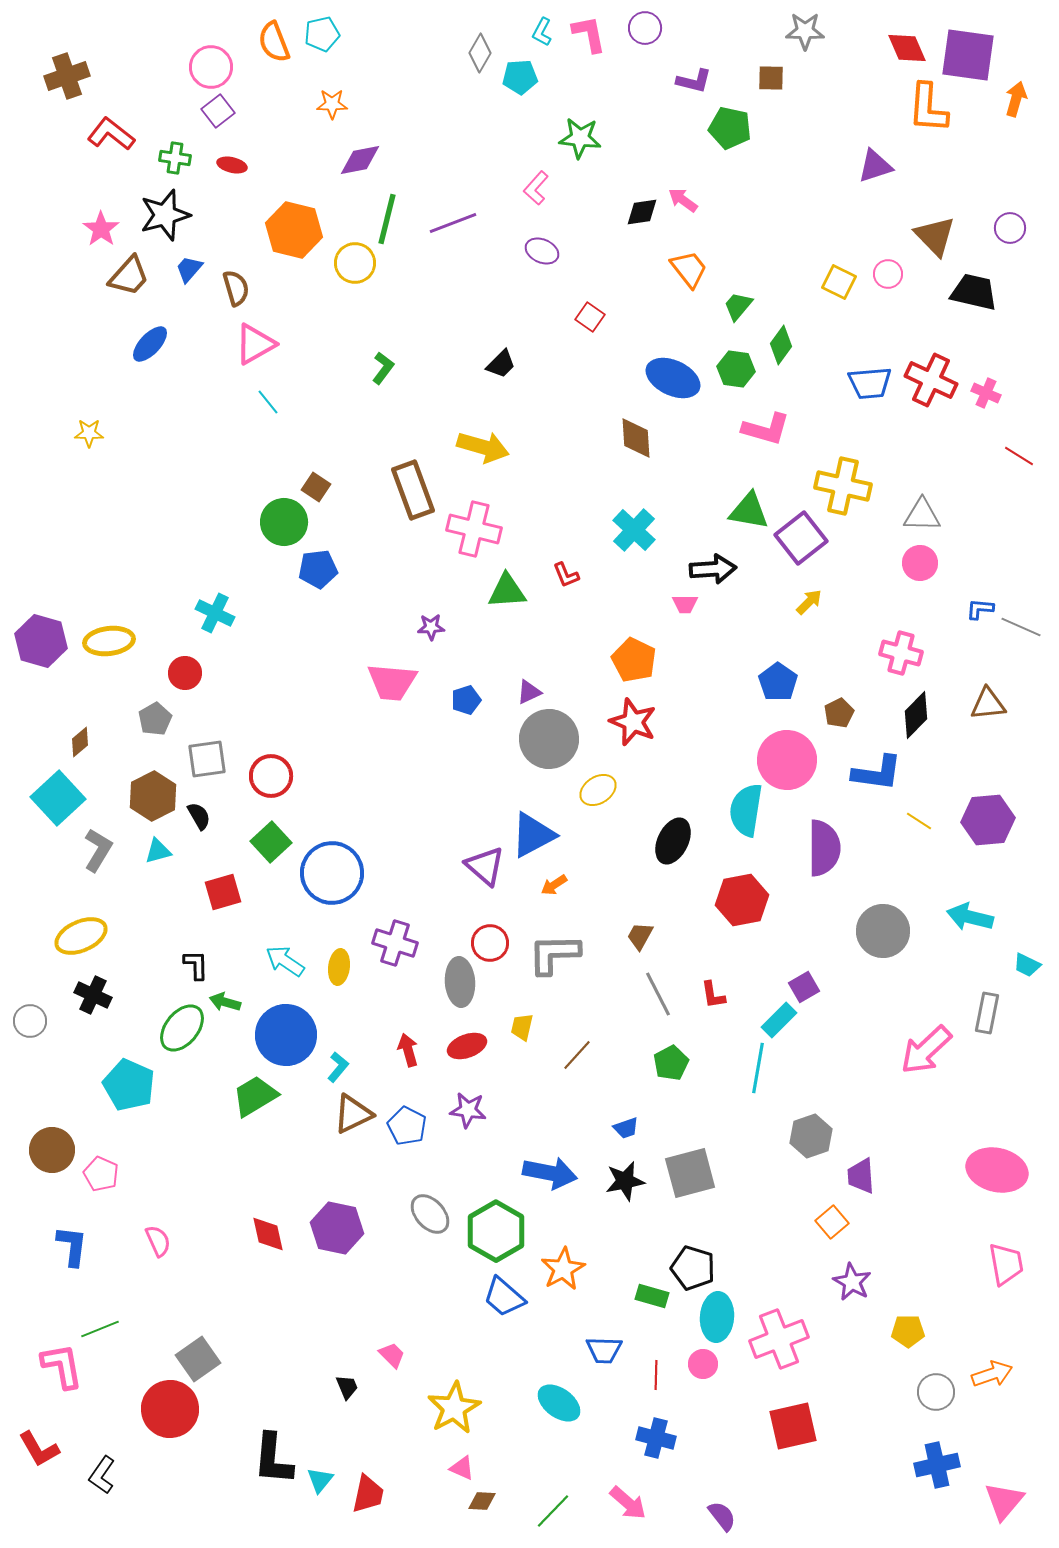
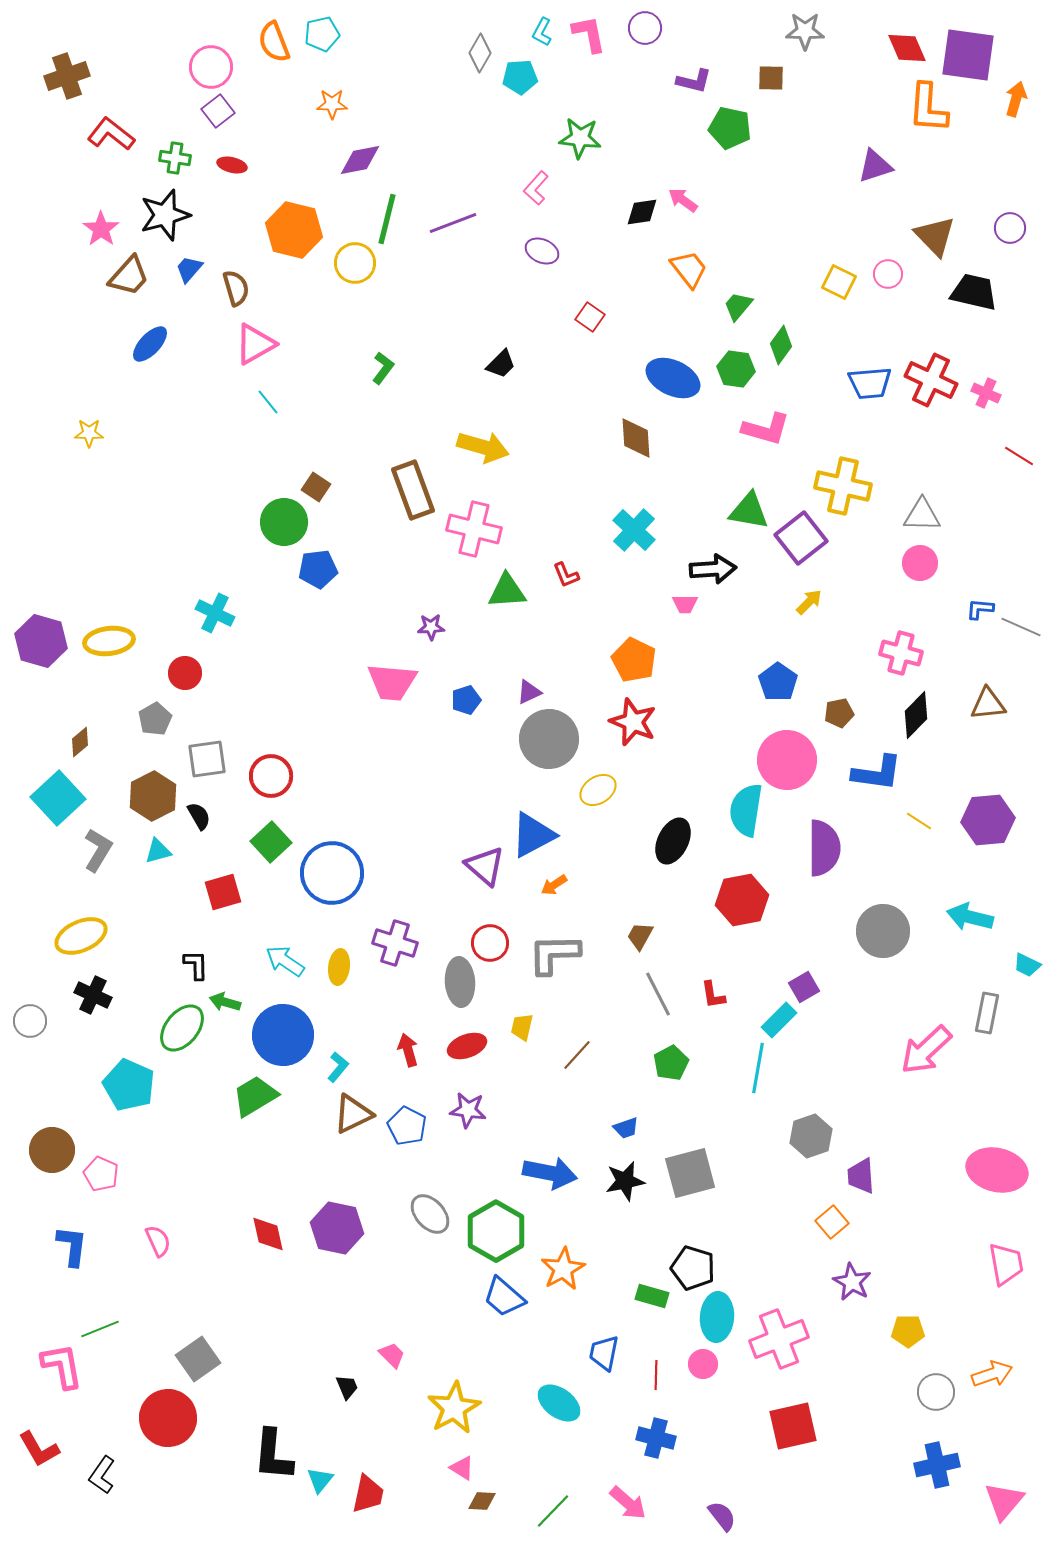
brown pentagon at (839, 713): rotated 16 degrees clockwise
blue circle at (286, 1035): moved 3 px left
blue trapezoid at (604, 1350): moved 3 px down; rotated 99 degrees clockwise
red circle at (170, 1409): moved 2 px left, 9 px down
black L-shape at (273, 1459): moved 4 px up
pink triangle at (462, 1468): rotated 8 degrees clockwise
